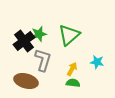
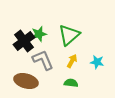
gray L-shape: rotated 40 degrees counterclockwise
yellow arrow: moved 8 px up
green semicircle: moved 2 px left
